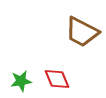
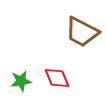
red diamond: moved 1 px up
